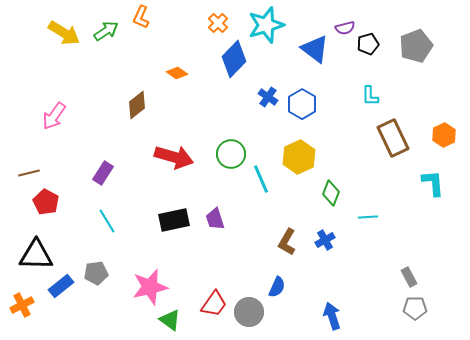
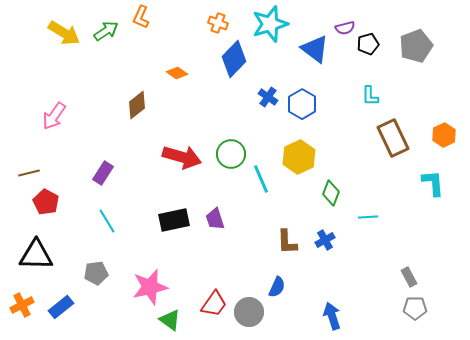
orange cross at (218, 23): rotated 24 degrees counterclockwise
cyan star at (266, 25): moved 4 px right, 1 px up
red arrow at (174, 157): moved 8 px right
brown L-shape at (287, 242): rotated 32 degrees counterclockwise
blue rectangle at (61, 286): moved 21 px down
